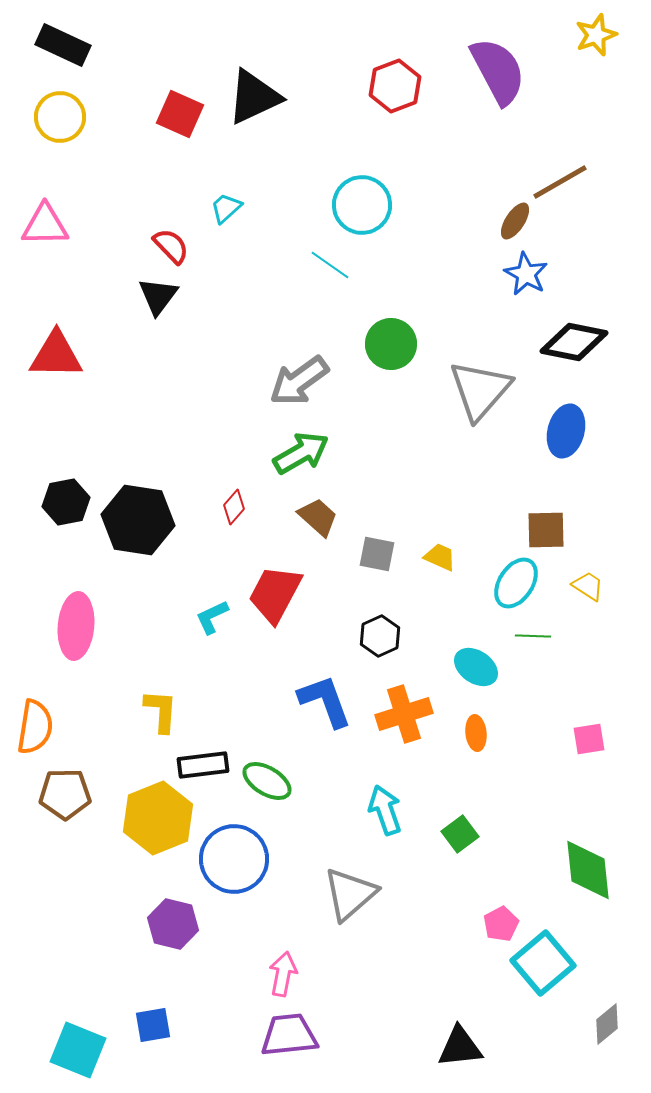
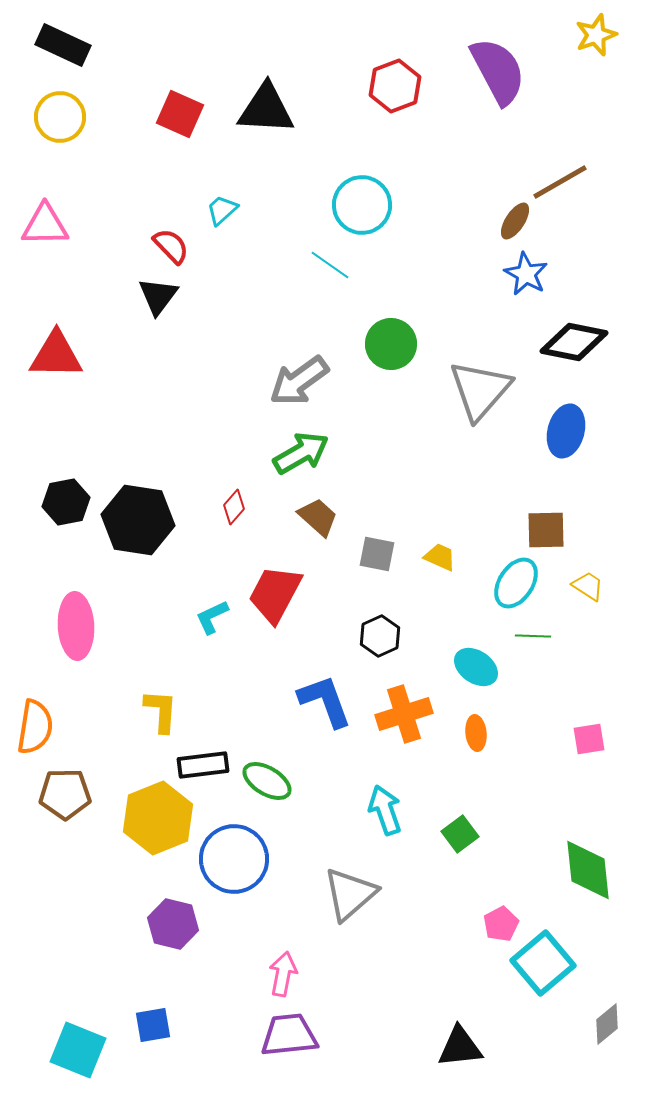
black triangle at (254, 97): moved 12 px right, 12 px down; rotated 28 degrees clockwise
cyan trapezoid at (226, 208): moved 4 px left, 2 px down
pink ellipse at (76, 626): rotated 8 degrees counterclockwise
